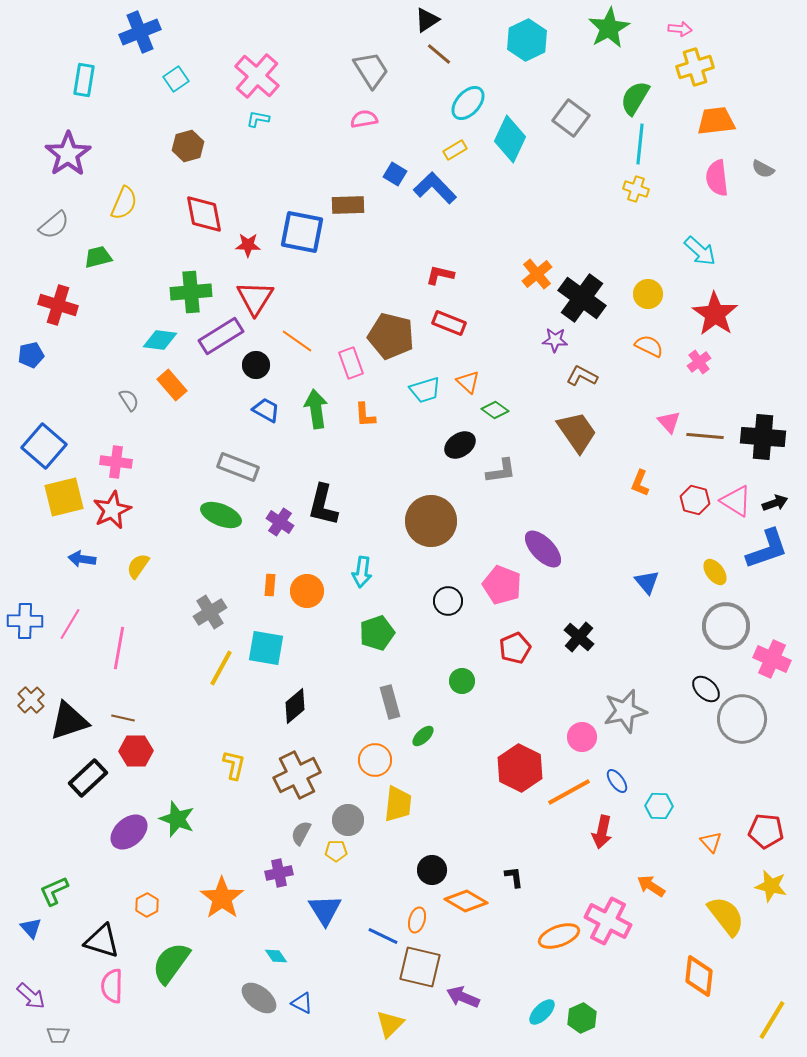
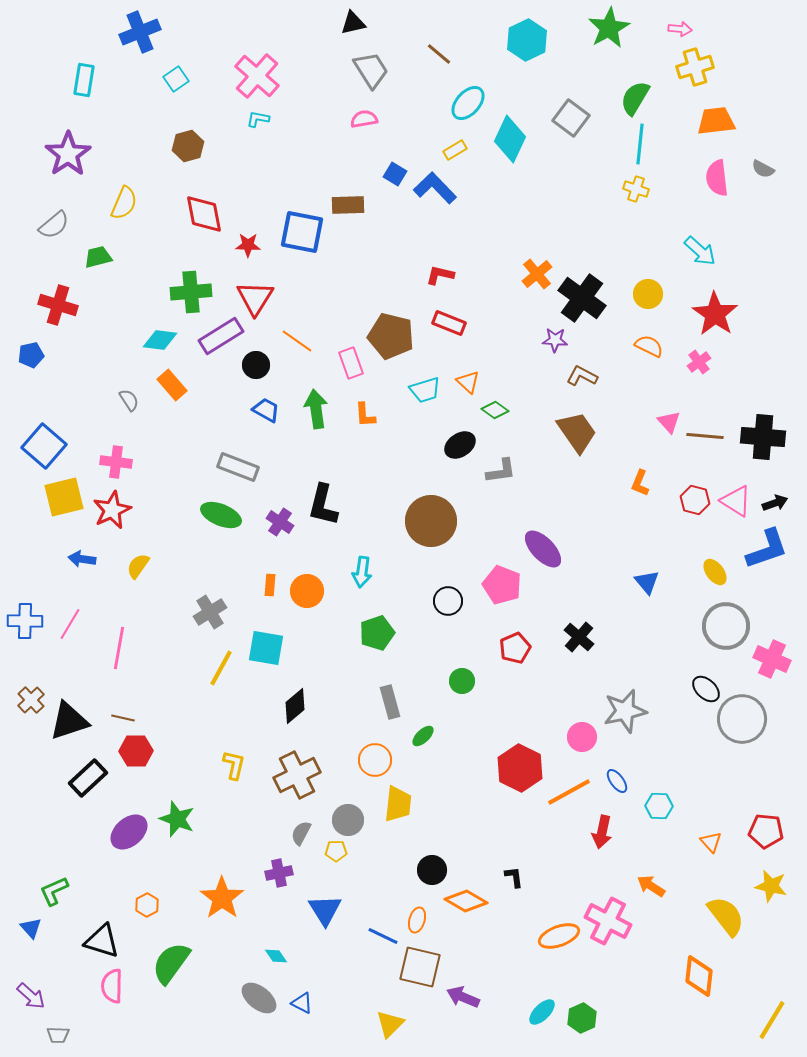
black triangle at (427, 20): moved 74 px left, 3 px down; rotated 20 degrees clockwise
